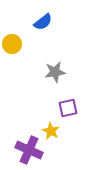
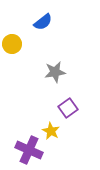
purple square: rotated 24 degrees counterclockwise
